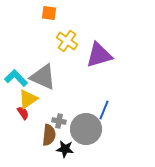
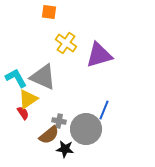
orange square: moved 1 px up
yellow cross: moved 1 px left, 2 px down
cyan L-shape: rotated 15 degrees clockwise
brown semicircle: rotated 45 degrees clockwise
